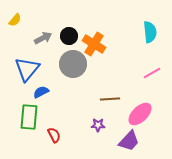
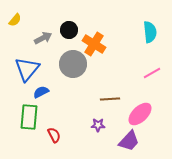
black circle: moved 6 px up
